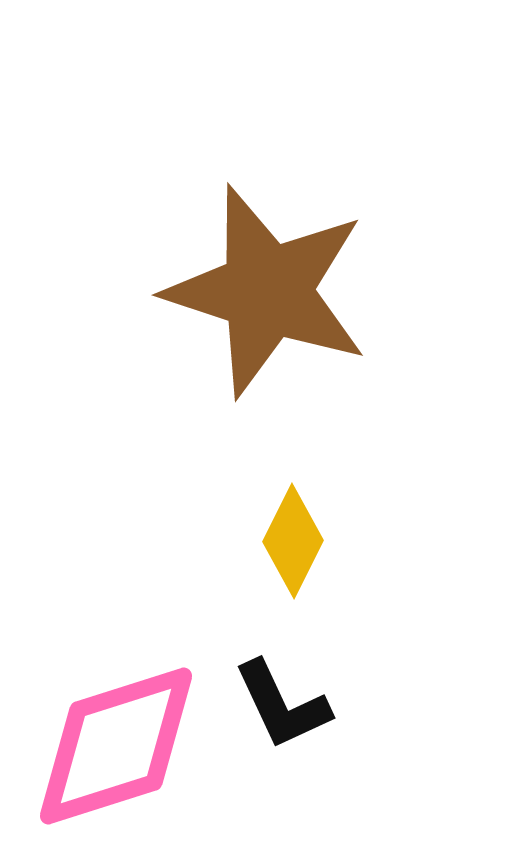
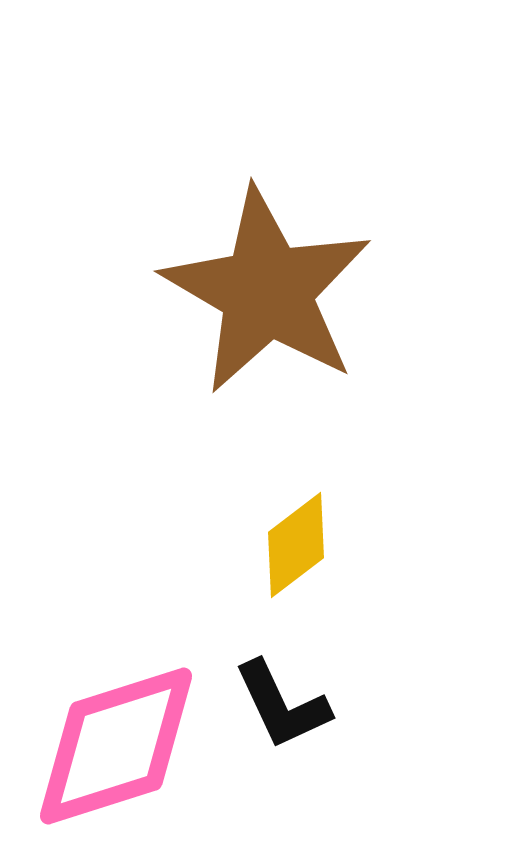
brown star: rotated 12 degrees clockwise
yellow diamond: moved 3 px right, 4 px down; rotated 26 degrees clockwise
